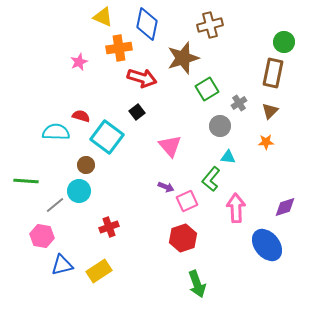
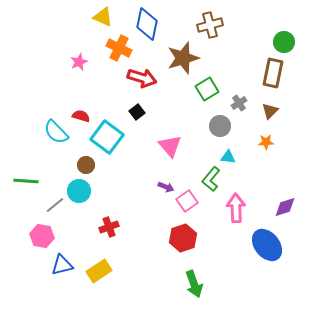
orange cross: rotated 35 degrees clockwise
cyan semicircle: rotated 136 degrees counterclockwise
pink square: rotated 10 degrees counterclockwise
green arrow: moved 3 px left
